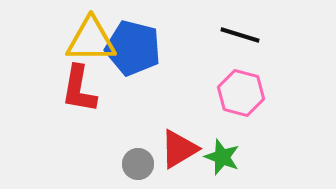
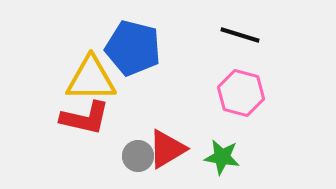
yellow triangle: moved 39 px down
red L-shape: moved 6 px right, 29 px down; rotated 87 degrees counterclockwise
red triangle: moved 12 px left
green star: rotated 12 degrees counterclockwise
gray circle: moved 8 px up
